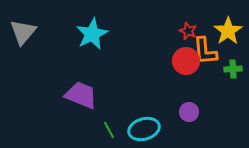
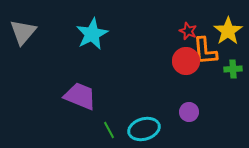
purple trapezoid: moved 1 px left, 1 px down
